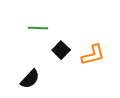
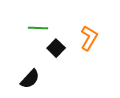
black square: moved 5 px left, 2 px up
orange L-shape: moved 4 px left, 17 px up; rotated 45 degrees counterclockwise
